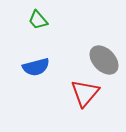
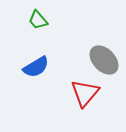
blue semicircle: rotated 16 degrees counterclockwise
